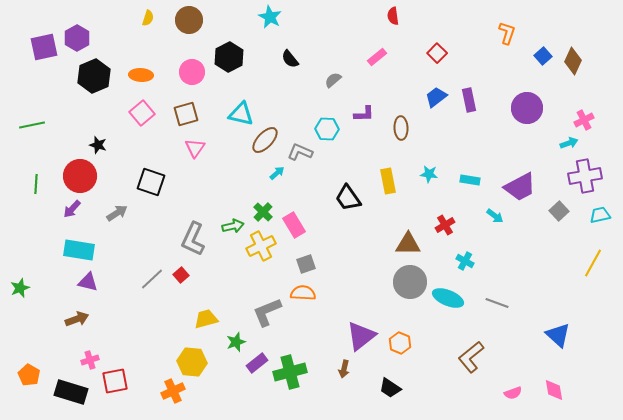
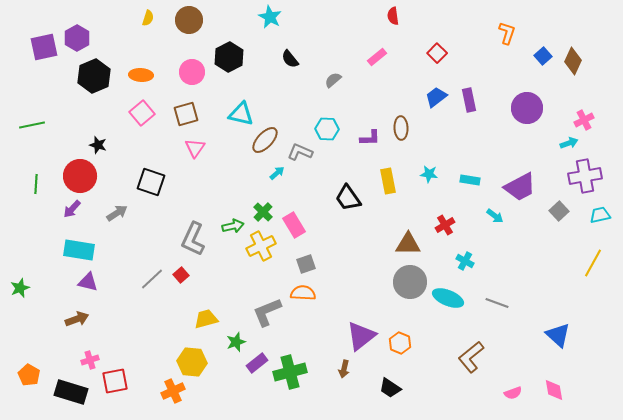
purple L-shape at (364, 114): moved 6 px right, 24 px down
